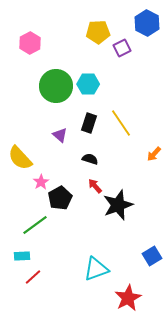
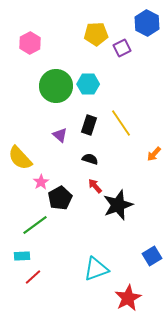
yellow pentagon: moved 2 px left, 2 px down
black rectangle: moved 2 px down
